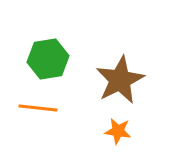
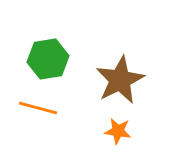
orange line: rotated 9 degrees clockwise
